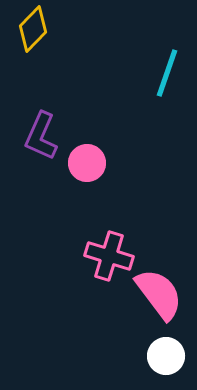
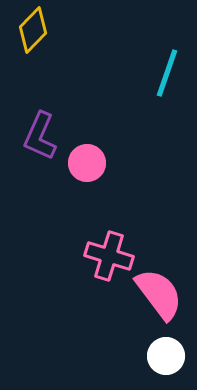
yellow diamond: moved 1 px down
purple L-shape: moved 1 px left
